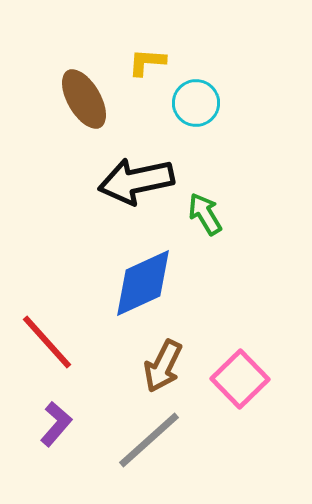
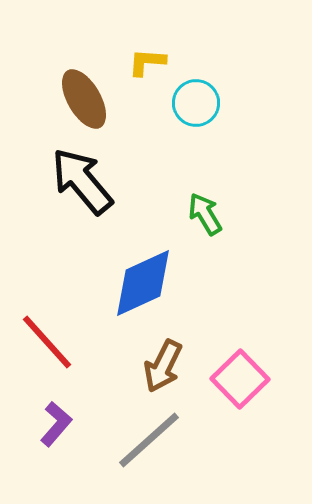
black arrow: moved 54 px left; rotated 62 degrees clockwise
